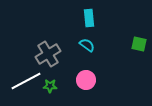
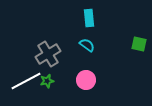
green star: moved 3 px left, 5 px up; rotated 16 degrees counterclockwise
